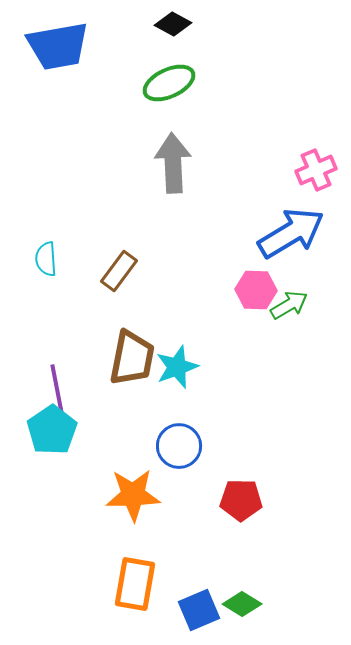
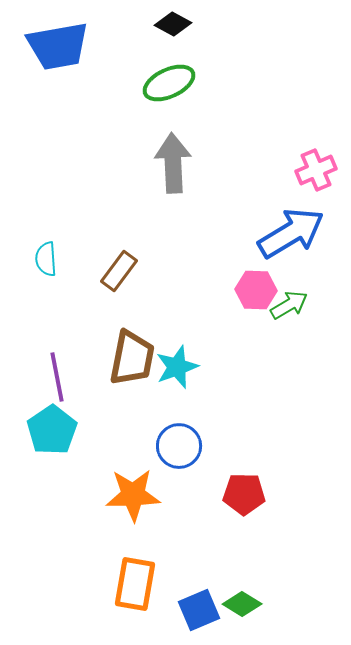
purple line: moved 12 px up
red pentagon: moved 3 px right, 6 px up
